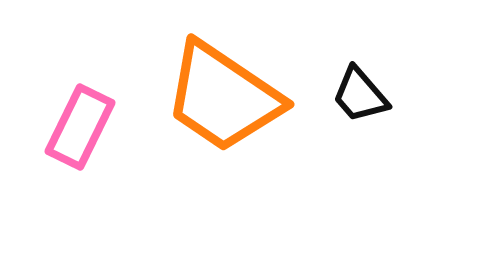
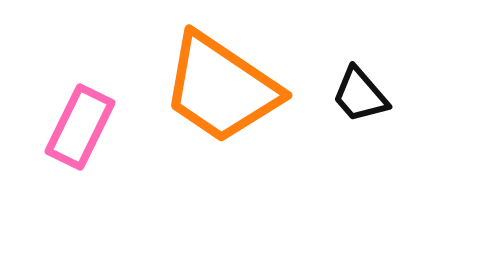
orange trapezoid: moved 2 px left, 9 px up
